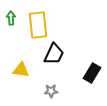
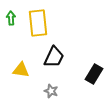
yellow rectangle: moved 2 px up
black trapezoid: moved 3 px down
black rectangle: moved 2 px right, 1 px down
gray star: rotated 24 degrees clockwise
